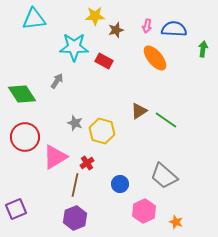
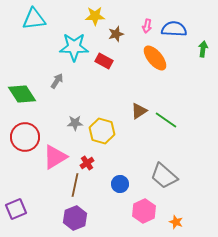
brown star: moved 4 px down
gray star: rotated 21 degrees counterclockwise
